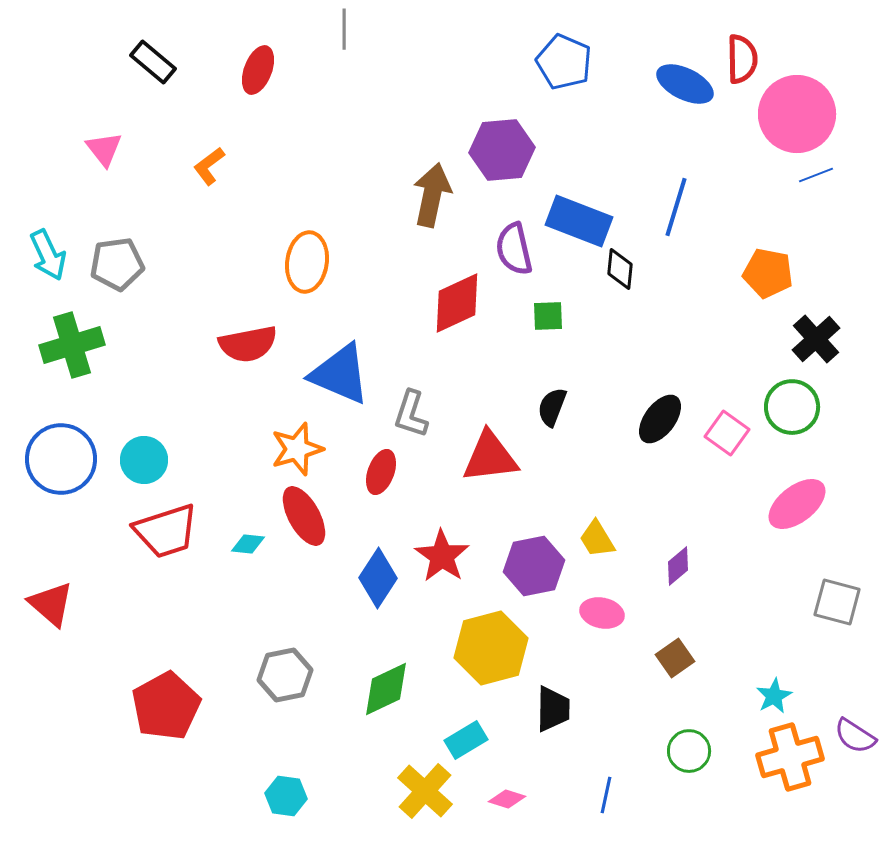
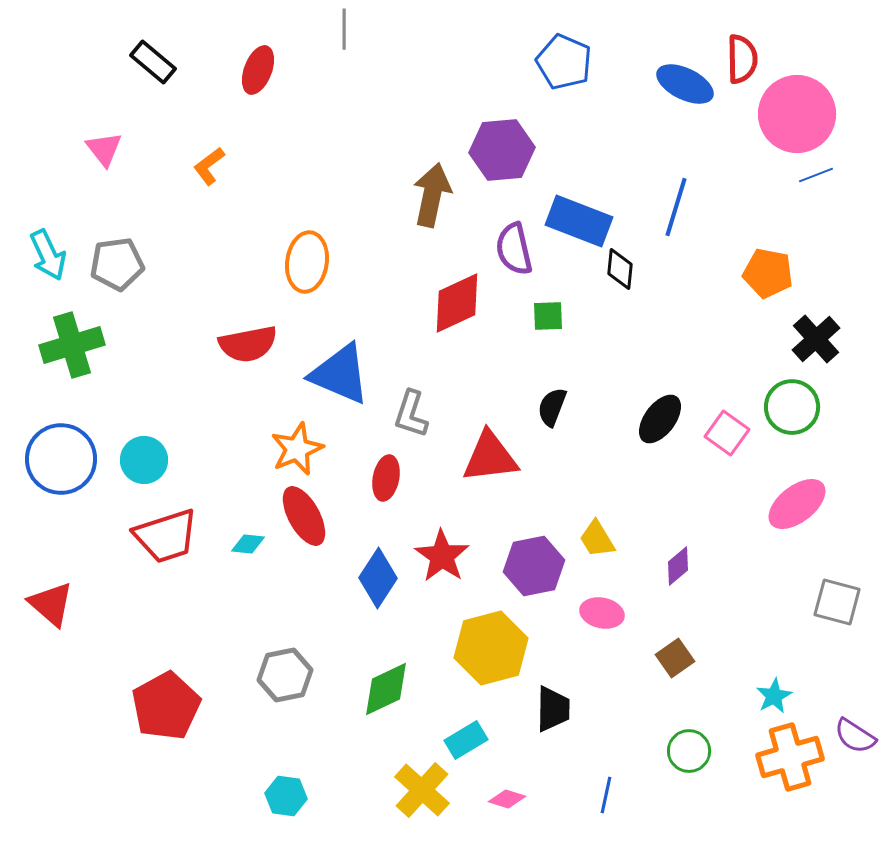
orange star at (297, 449): rotated 6 degrees counterclockwise
red ellipse at (381, 472): moved 5 px right, 6 px down; rotated 9 degrees counterclockwise
red trapezoid at (166, 531): moved 5 px down
yellow cross at (425, 791): moved 3 px left, 1 px up
